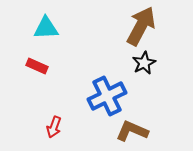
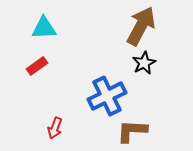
cyan triangle: moved 2 px left
red rectangle: rotated 60 degrees counterclockwise
red arrow: moved 1 px right, 1 px down
brown L-shape: rotated 20 degrees counterclockwise
